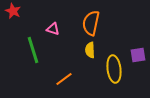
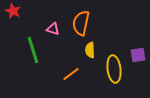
orange semicircle: moved 10 px left
orange line: moved 7 px right, 5 px up
